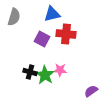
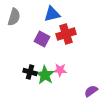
red cross: rotated 24 degrees counterclockwise
